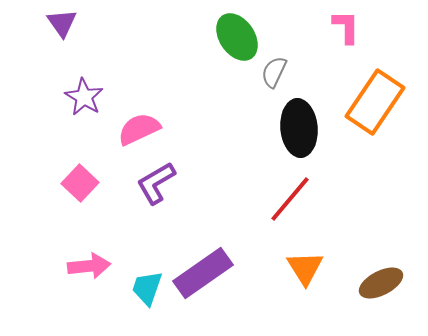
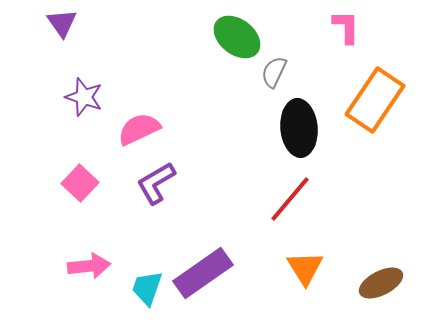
green ellipse: rotated 18 degrees counterclockwise
purple star: rotated 12 degrees counterclockwise
orange rectangle: moved 2 px up
